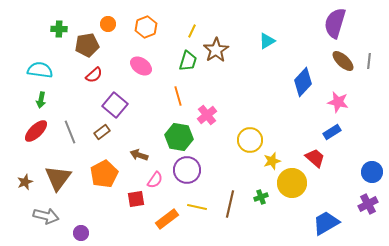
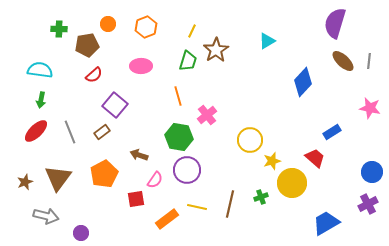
pink ellipse at (141, 66): rotated 35 degrees counterclockwise
pink star at (338, 102): moved 32 px right, 6 px down
